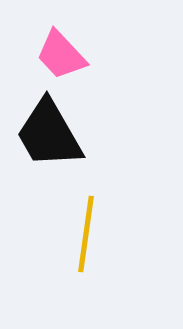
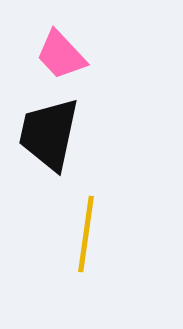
black trapezoid: rotated 42 degrees clockwise
